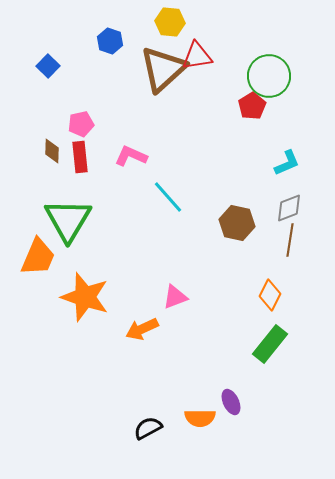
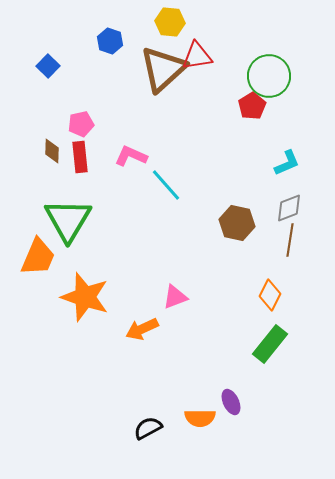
cyan line: moved 2 px left, 12 px up
